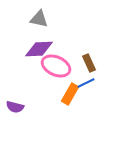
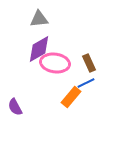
gray triangle: rotated 18 degrees counterclockwise
purple diamond: rotated 28 degrees counterclockwise
pink ellipse: moved 1 px left, 3 px up; rotated 16 degrees counterclockwise
orange rectangle: moved 1 px right, 3 px down; rotated 10 degrees clockwise
purple semicircle: rotated 48 degrees clockwise
